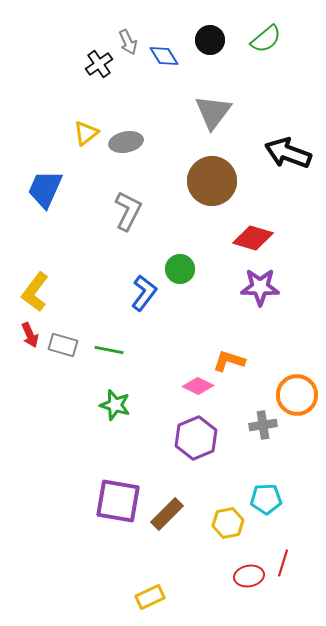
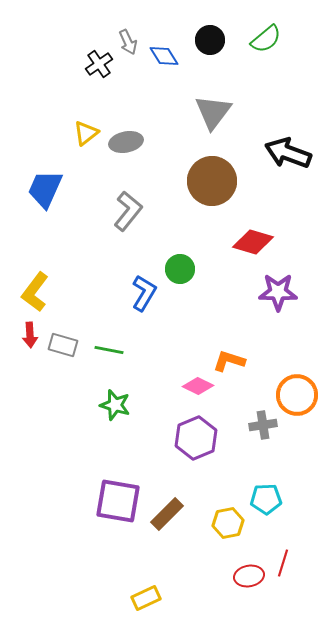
gray L-shape: rotated 12 degrees clockwise
red diamond: moved 4 px down
purple star: moved 18 px right, 5 px down
blue L-shape: rotated 6 degrees counterclockwise
red arrow: rotated 20 degrees clockwise
yellow rectangle: moved 4 px left, 1 px down
